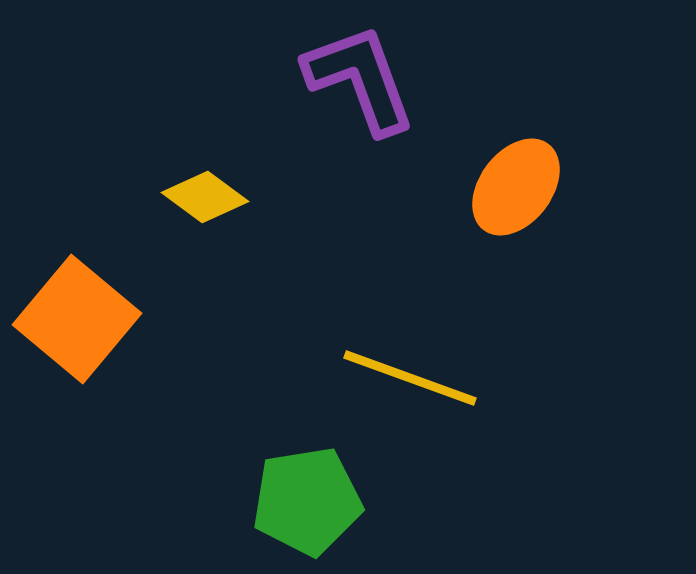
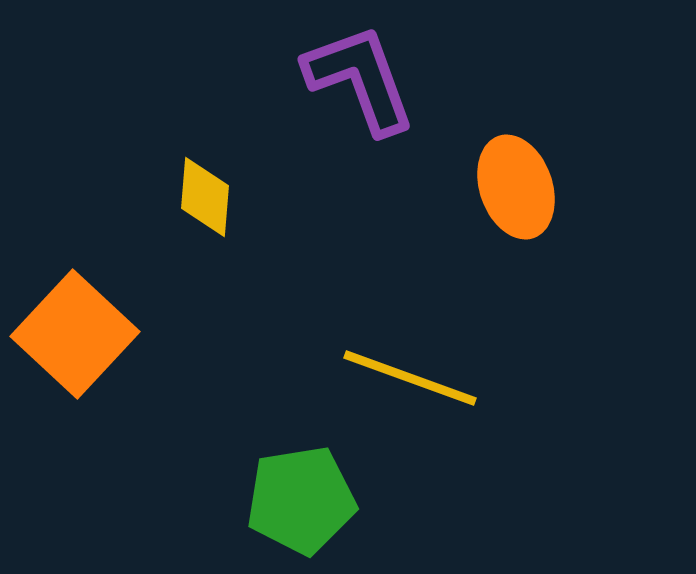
orange ellipse: rotated 56 degrees counterclockwise
yellow diamond: rotated 58 degrees clockwise
orange square: moved 2 px left, 15 px down; rotated 3 degrees clockwise
green pentagon: moved 6 px left, 1 px up
